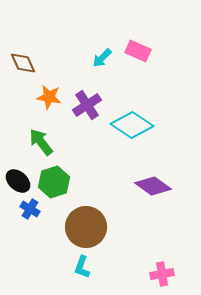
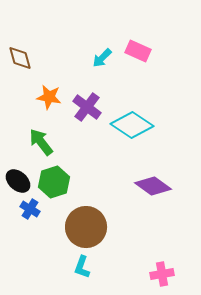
brown diamond: moved 3 px left, 5 px up; rotated 8 degrees clockwise
purple cross: moved 2 px down; rotated 20 degrees counterclockwise
